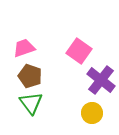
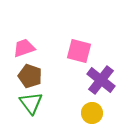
pink square: rotated 20 degrees counterclockwise
